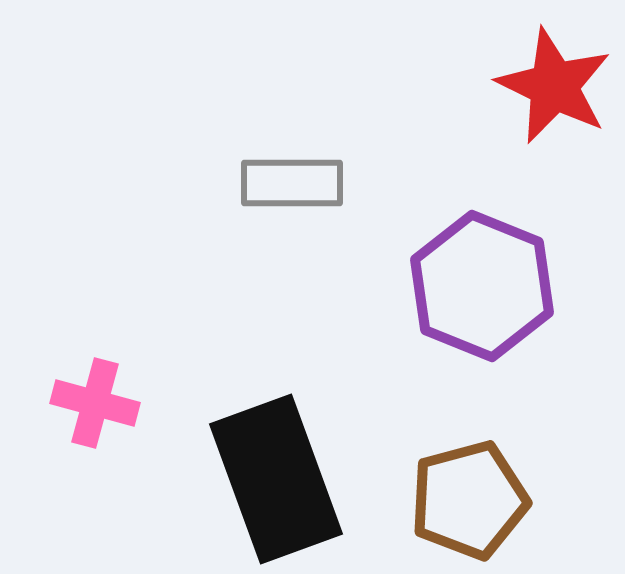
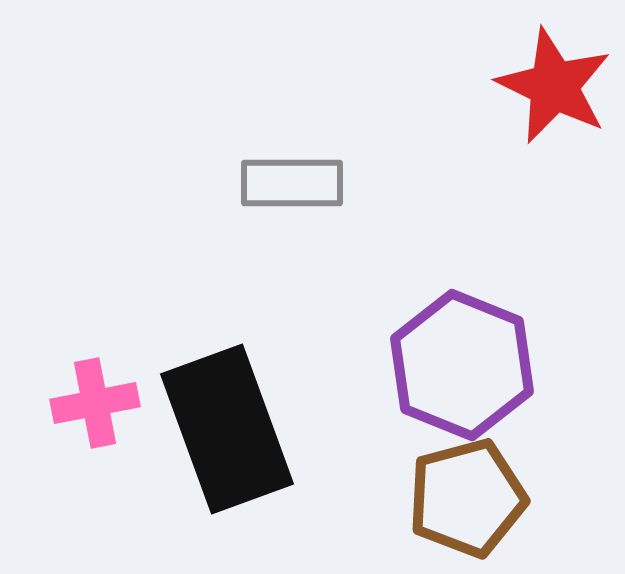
purple hexagon: moved 20 px left, 79 px down
pink cross: rotated 26 degrees counterclockwise
black rectangle: moved 49 px left, 50 px up
brown pentagon: moved 2 px left, 2 px up
